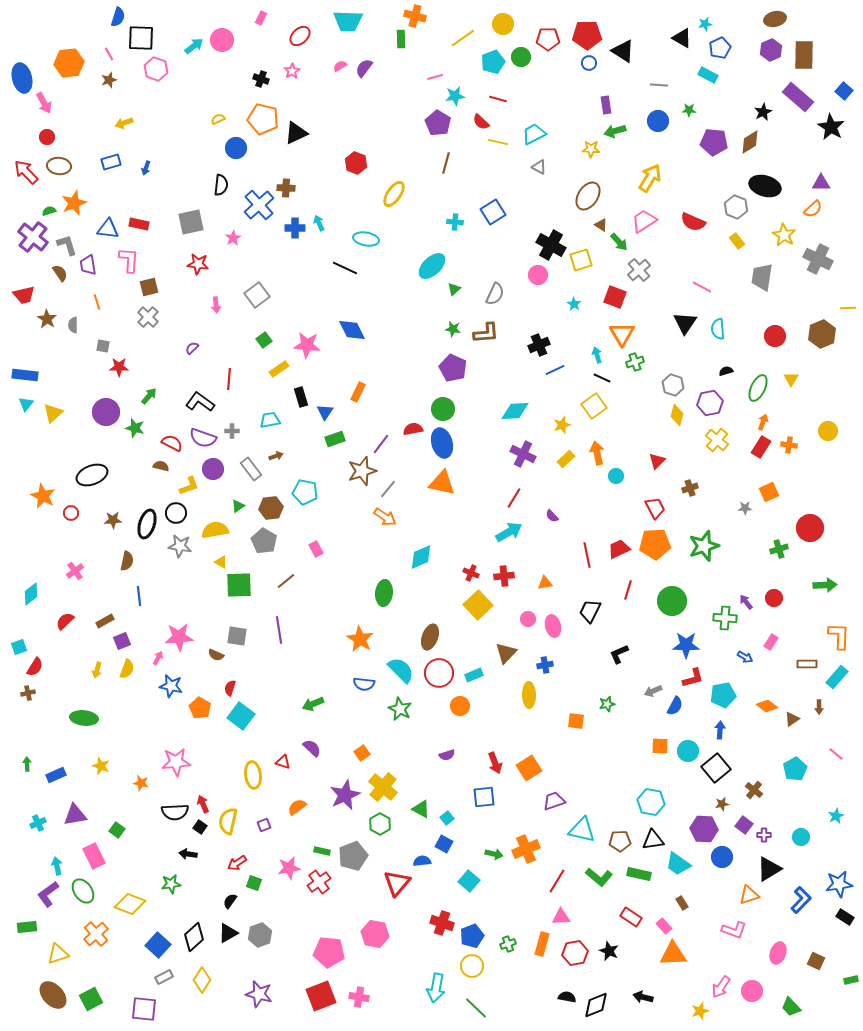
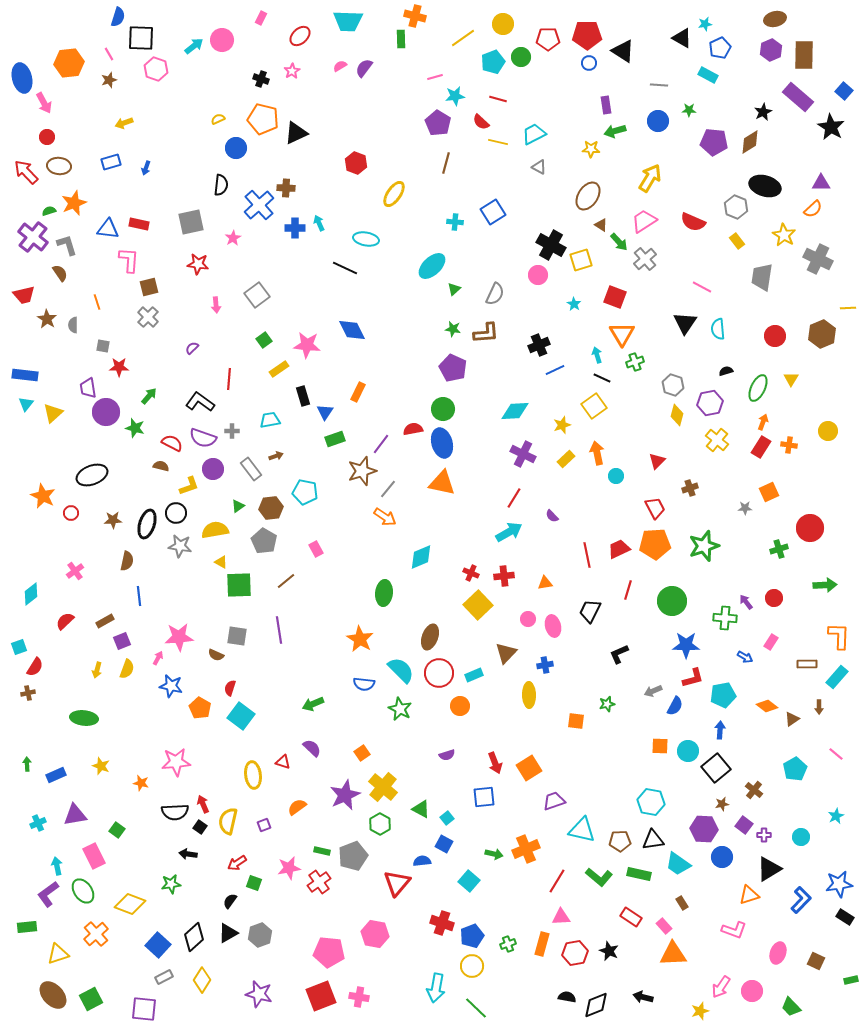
purple trapezoid at (88, 265): moved 123 px down
gray cross at (639, 270): moved 6 px right, 11 px up
black rectangle at (301, 397): moved 2 px right, 1 px up
